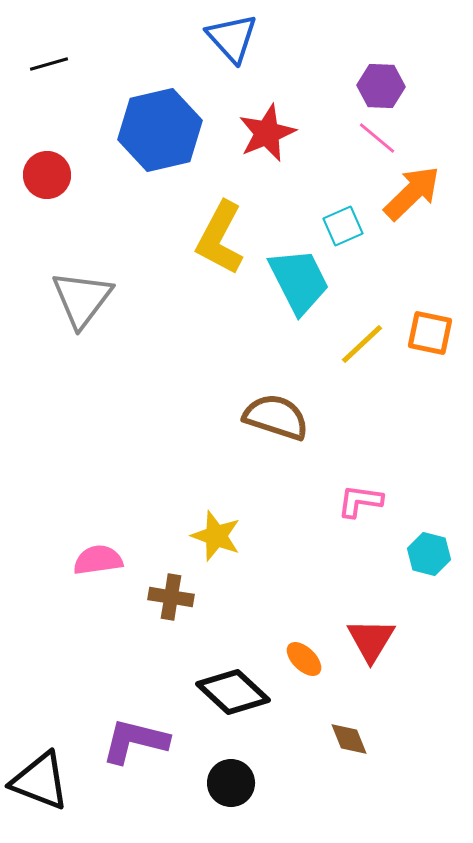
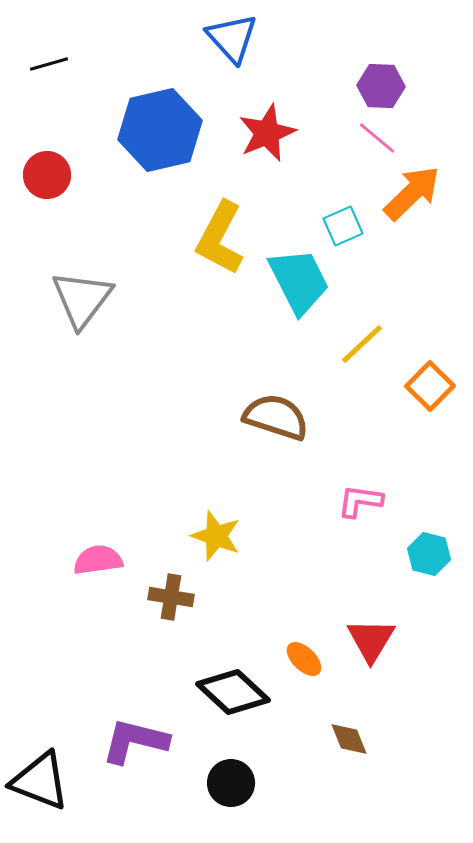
orange square: moved 53 px down; rotated 33 degrees clockwise
